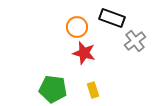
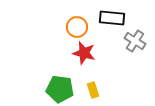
black rectangle: rotated 15 degrees counterclockwise
gray cross: rotated 20 degrees counterclockwise
green pentagon: moved 7 px right
